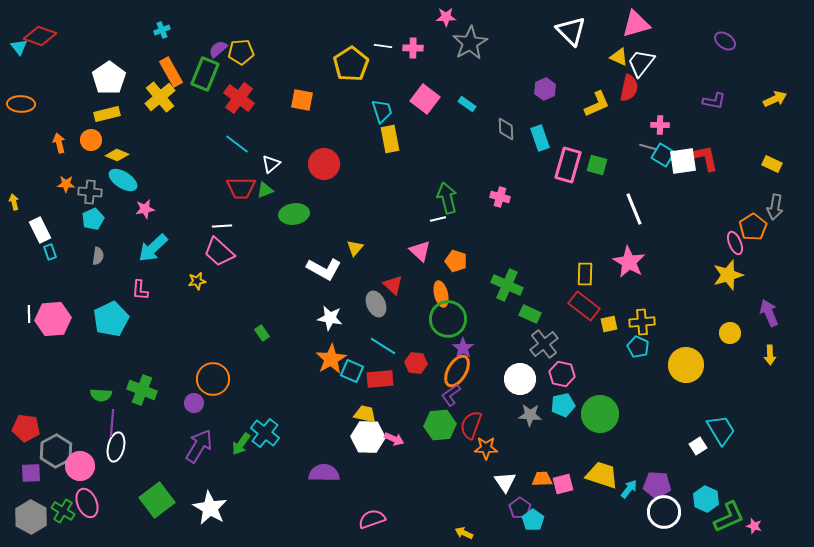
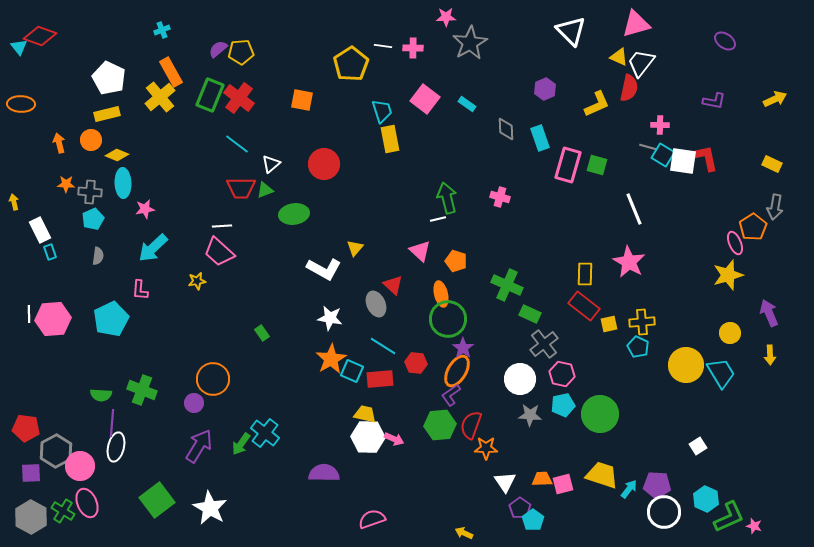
green rectangle at (205, 74): moved 5 px right, 21 px down
white pentagon at (109, 78): rotated 12 degrees counterclockwise
white square at (683, 161): rotated 16 degrees clockwise
cyan ellipse at (123, 180): moved 3 px down; rotated 56 degrees clockwise
cyan trapezoid at (721, 430): moved 57 px up
